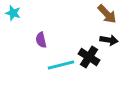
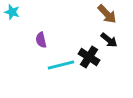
cyan star: moved 1 px left, 1 px up
black arrow: rotated 30 degrees clockwise
